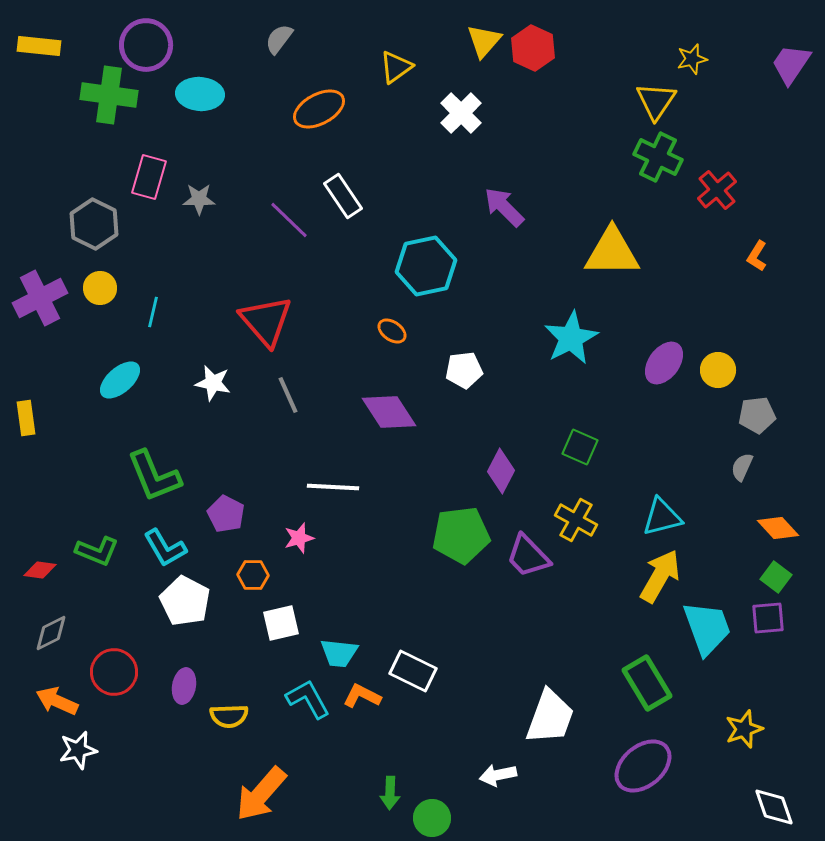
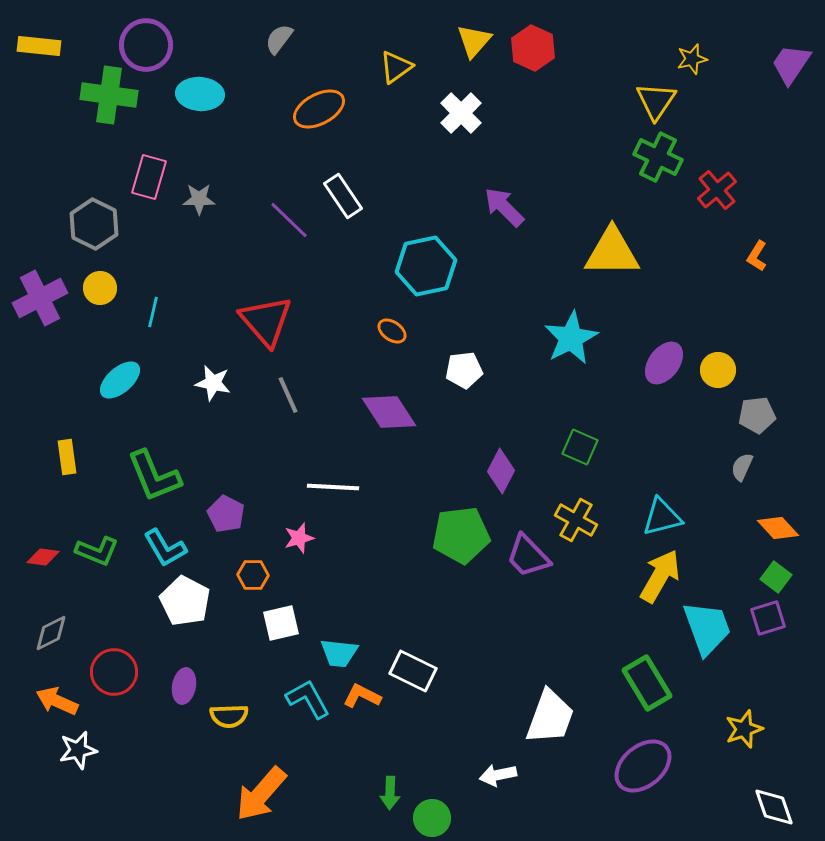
yellow triangle at (484, 41): moved 10 px left
yellow rectangle at (26, 418): moved 41 px right, 39 px down
red diamond at (40, 570): moved 3 px right, 13 px up
purple square at (768, 618): rotated 12 degrees counterclockwise
